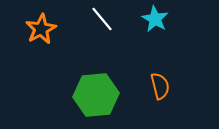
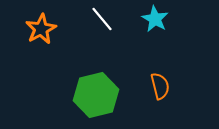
green hexagon: rotated 9 degrees counterclockwise
